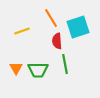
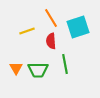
yellow line: moved 5 px right
red semicircle: moved 6 px left
